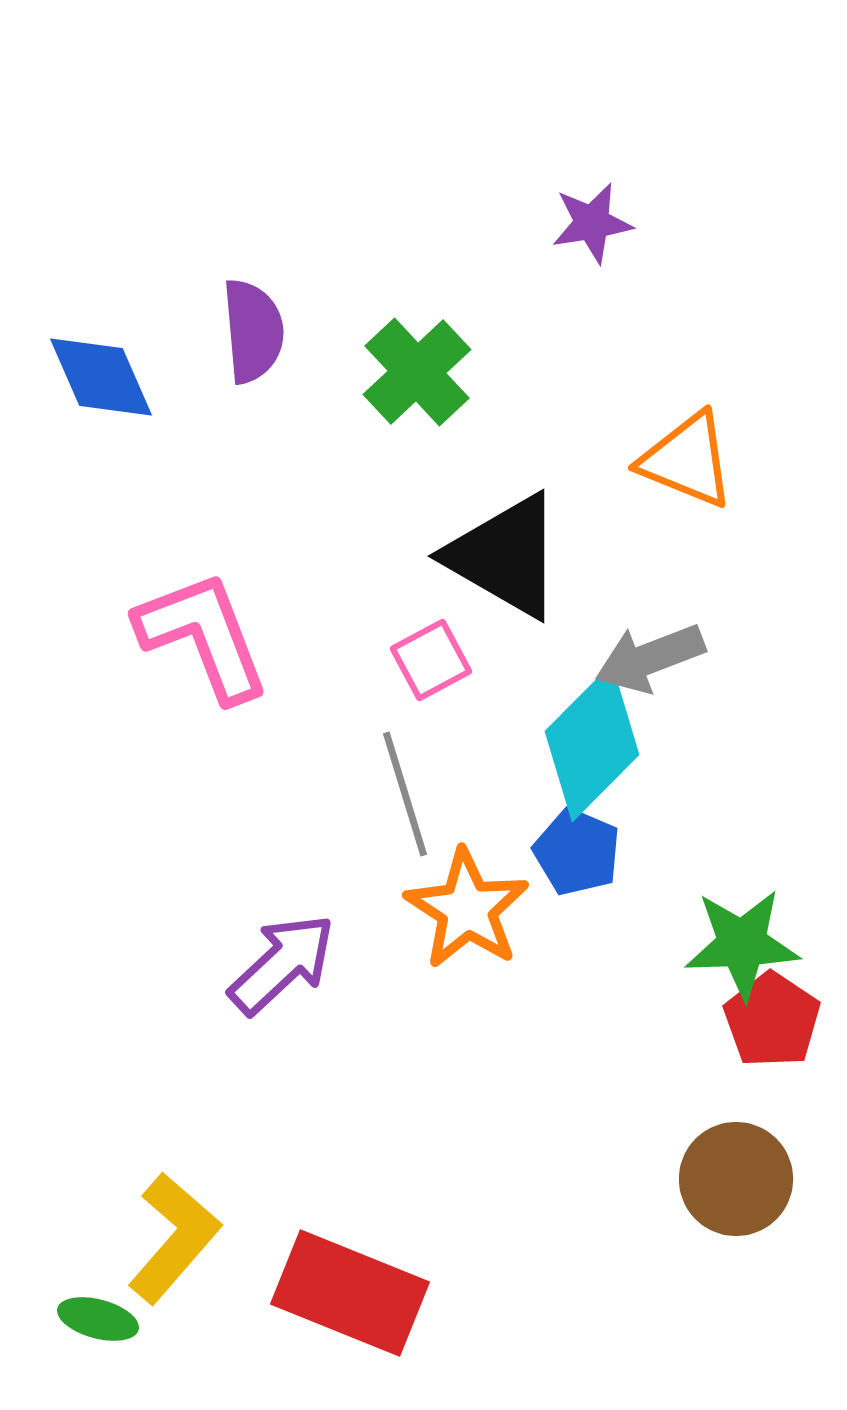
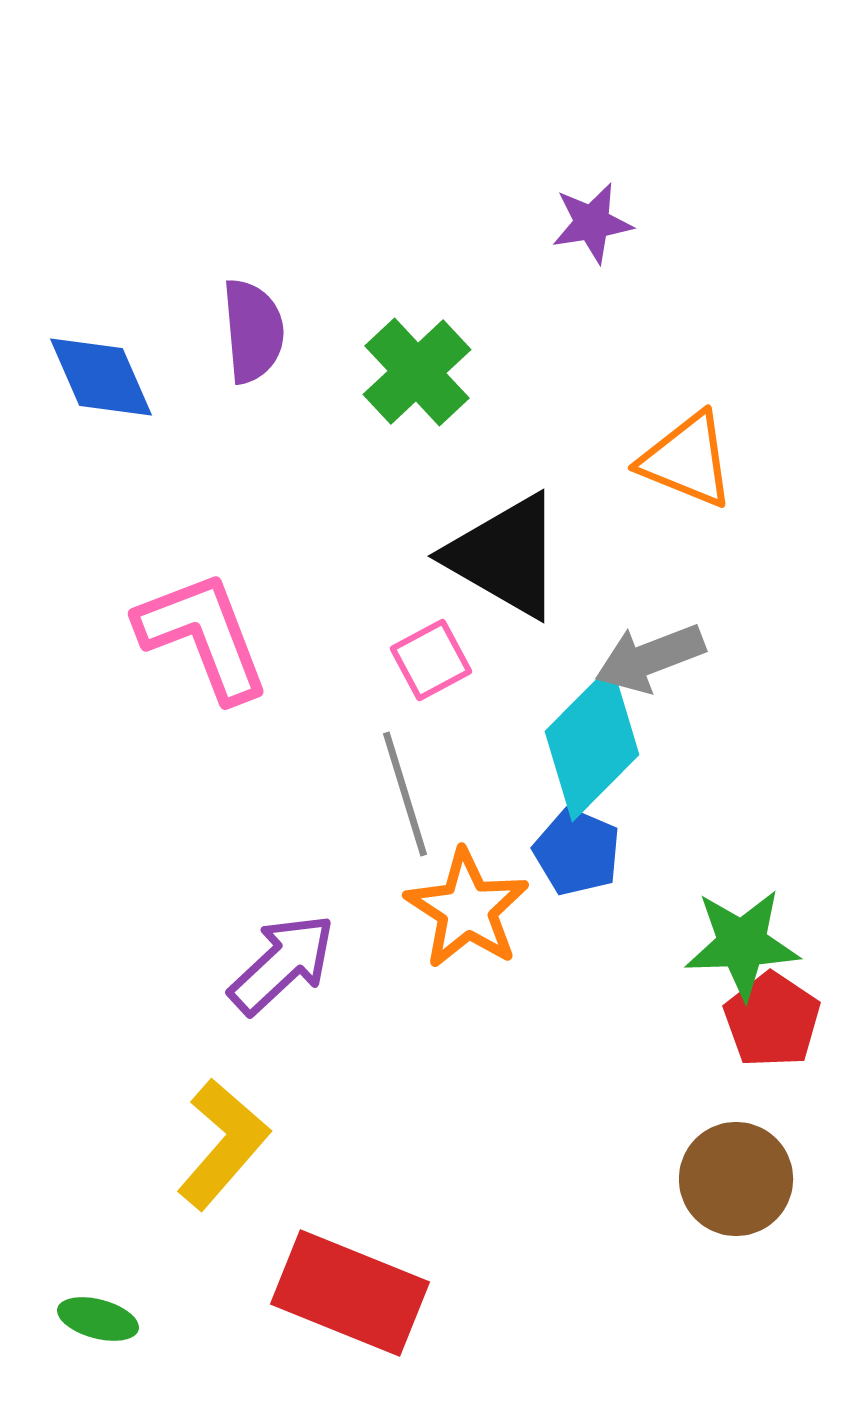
yellow L-shape: moved 49 px right, 94 px up
